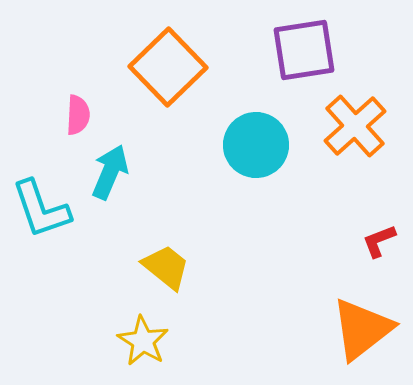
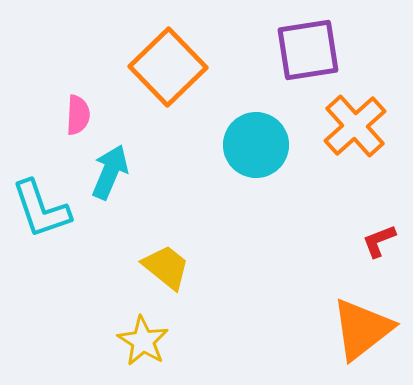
purple square: moved 4 px right
